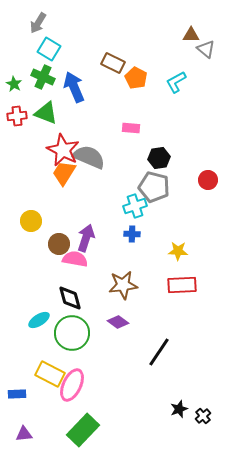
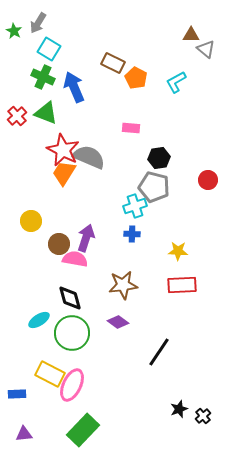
green star: moved 53 px up
red cross: rotated 36 degrees counterclockwise
